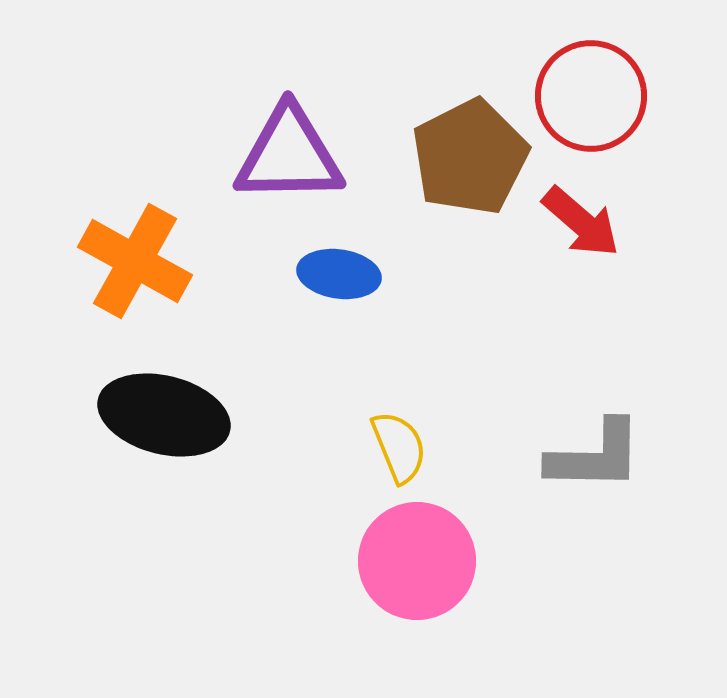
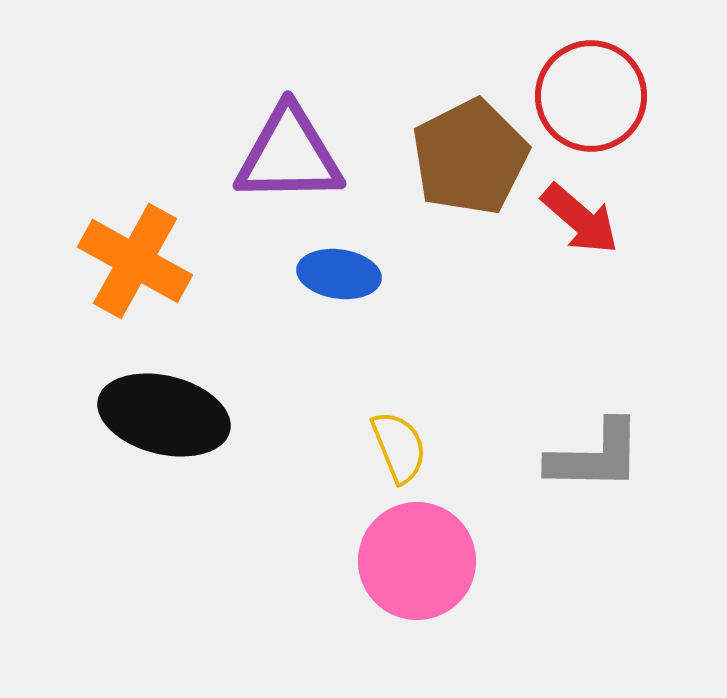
red arrow: moved 1 px left, 3 px up
